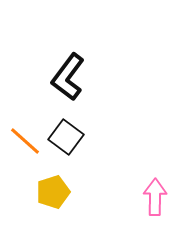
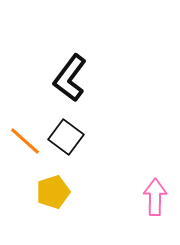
black L-shape: moved 2 px right, 1 px down
